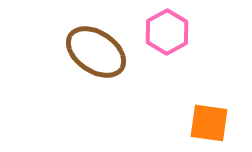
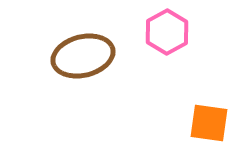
brown ellipse: moved 13 px left, 4 px down; rotated 48 degrees counterclockwise
